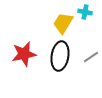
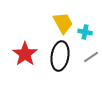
cyan cross: moved 20 px down
yellow trapezoid: rotated 120 degrees clockwise
red star: moved 1 px right; rotated 25 degrees counterclockwise
